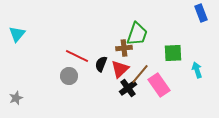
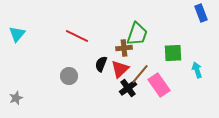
red line: moved 20 px up
